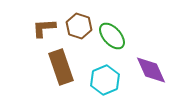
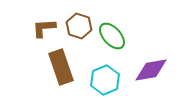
purple diamond: rotated 76 degrees counterclockwise
